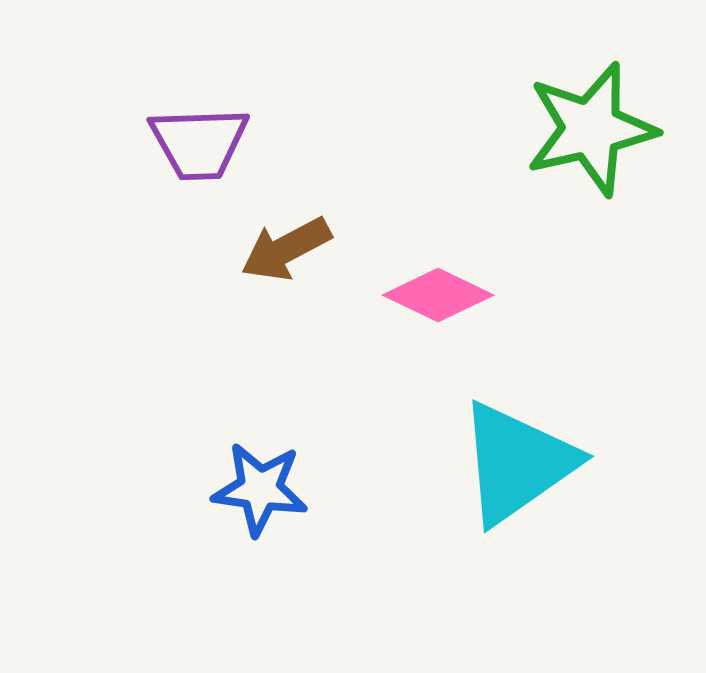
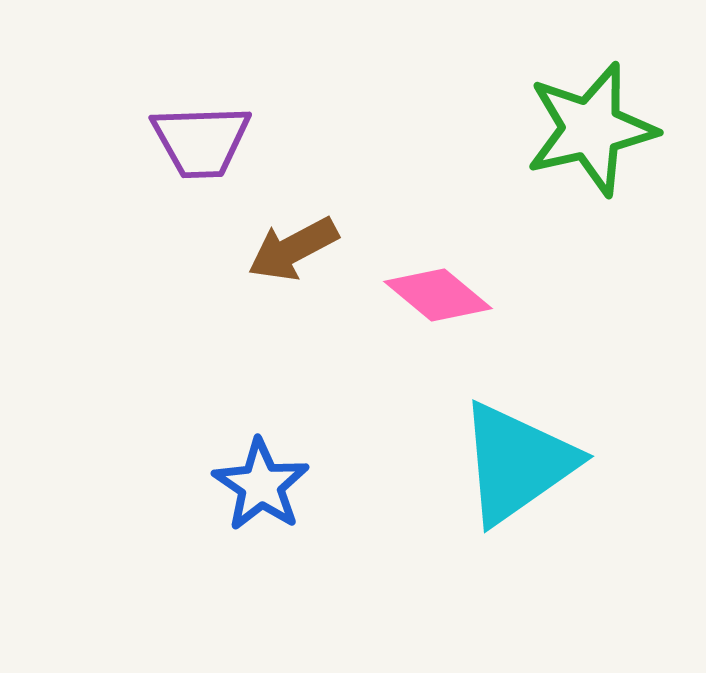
purple trapezoid: moved 2 px right, 2 px up
brown arrow: moved 7 px right
pink diamond: rotated 14 degrees clockwise
blue star: moved 1 px right, 4 px up; rotated 26 degrees clockwise
